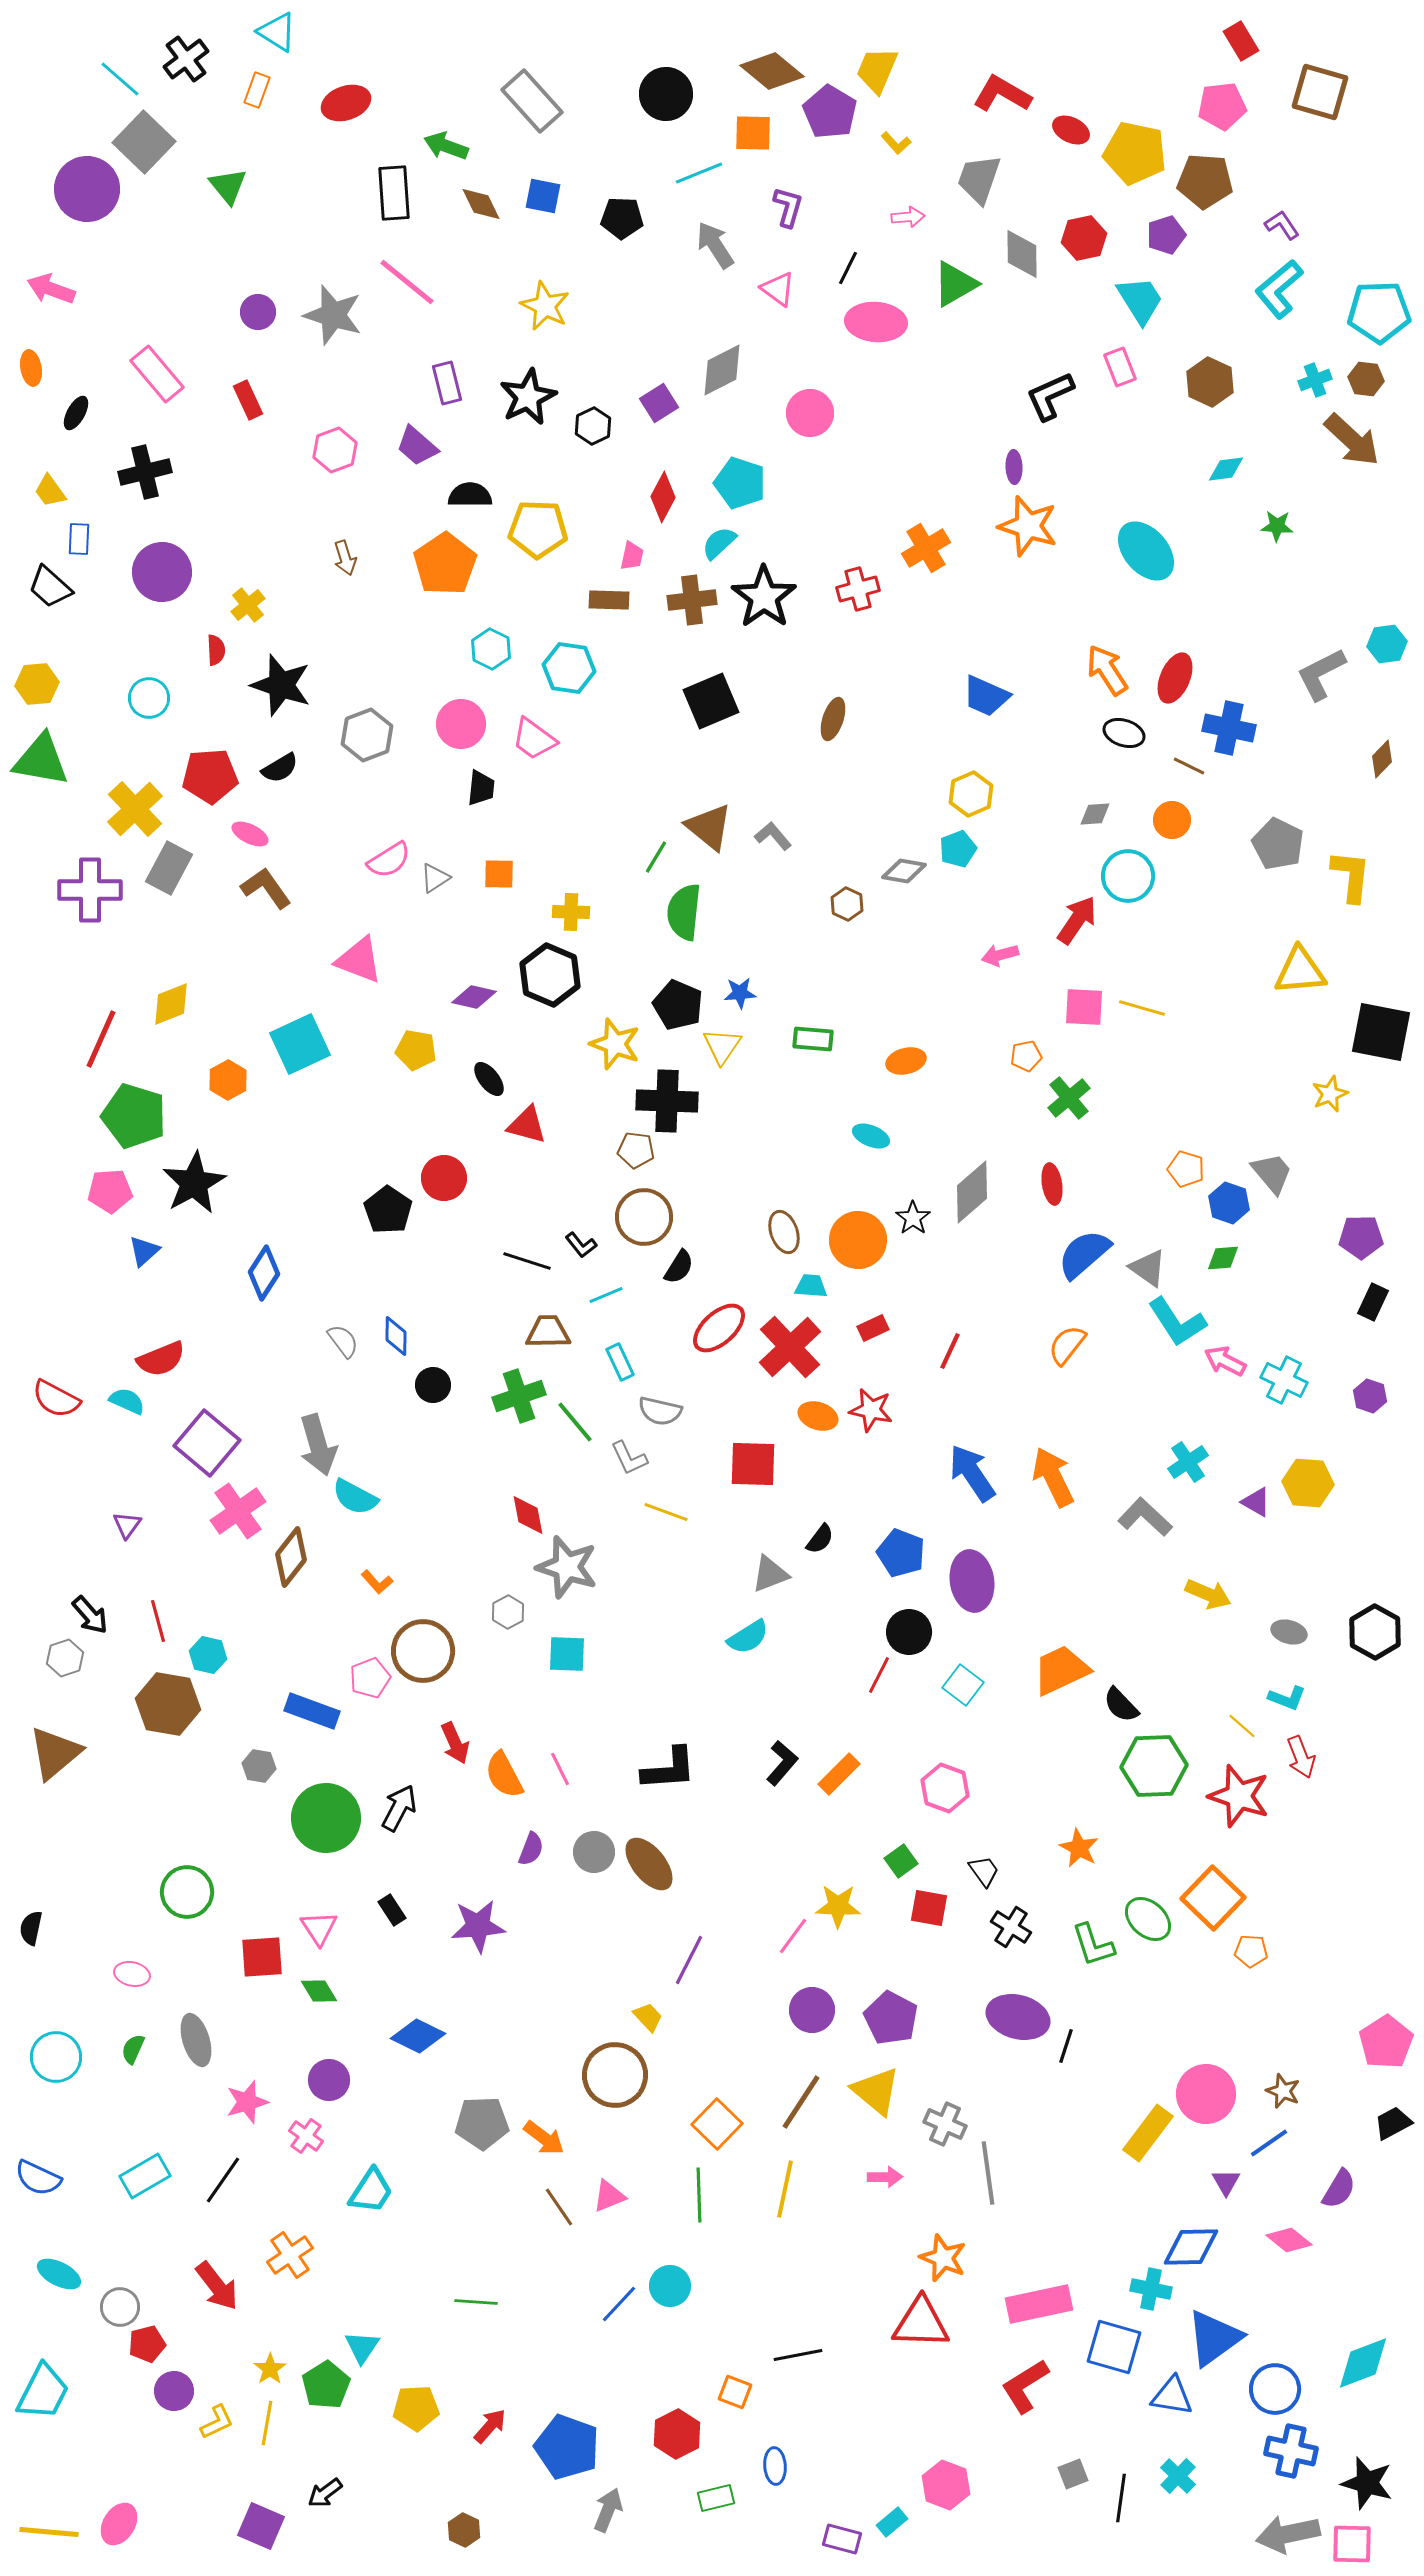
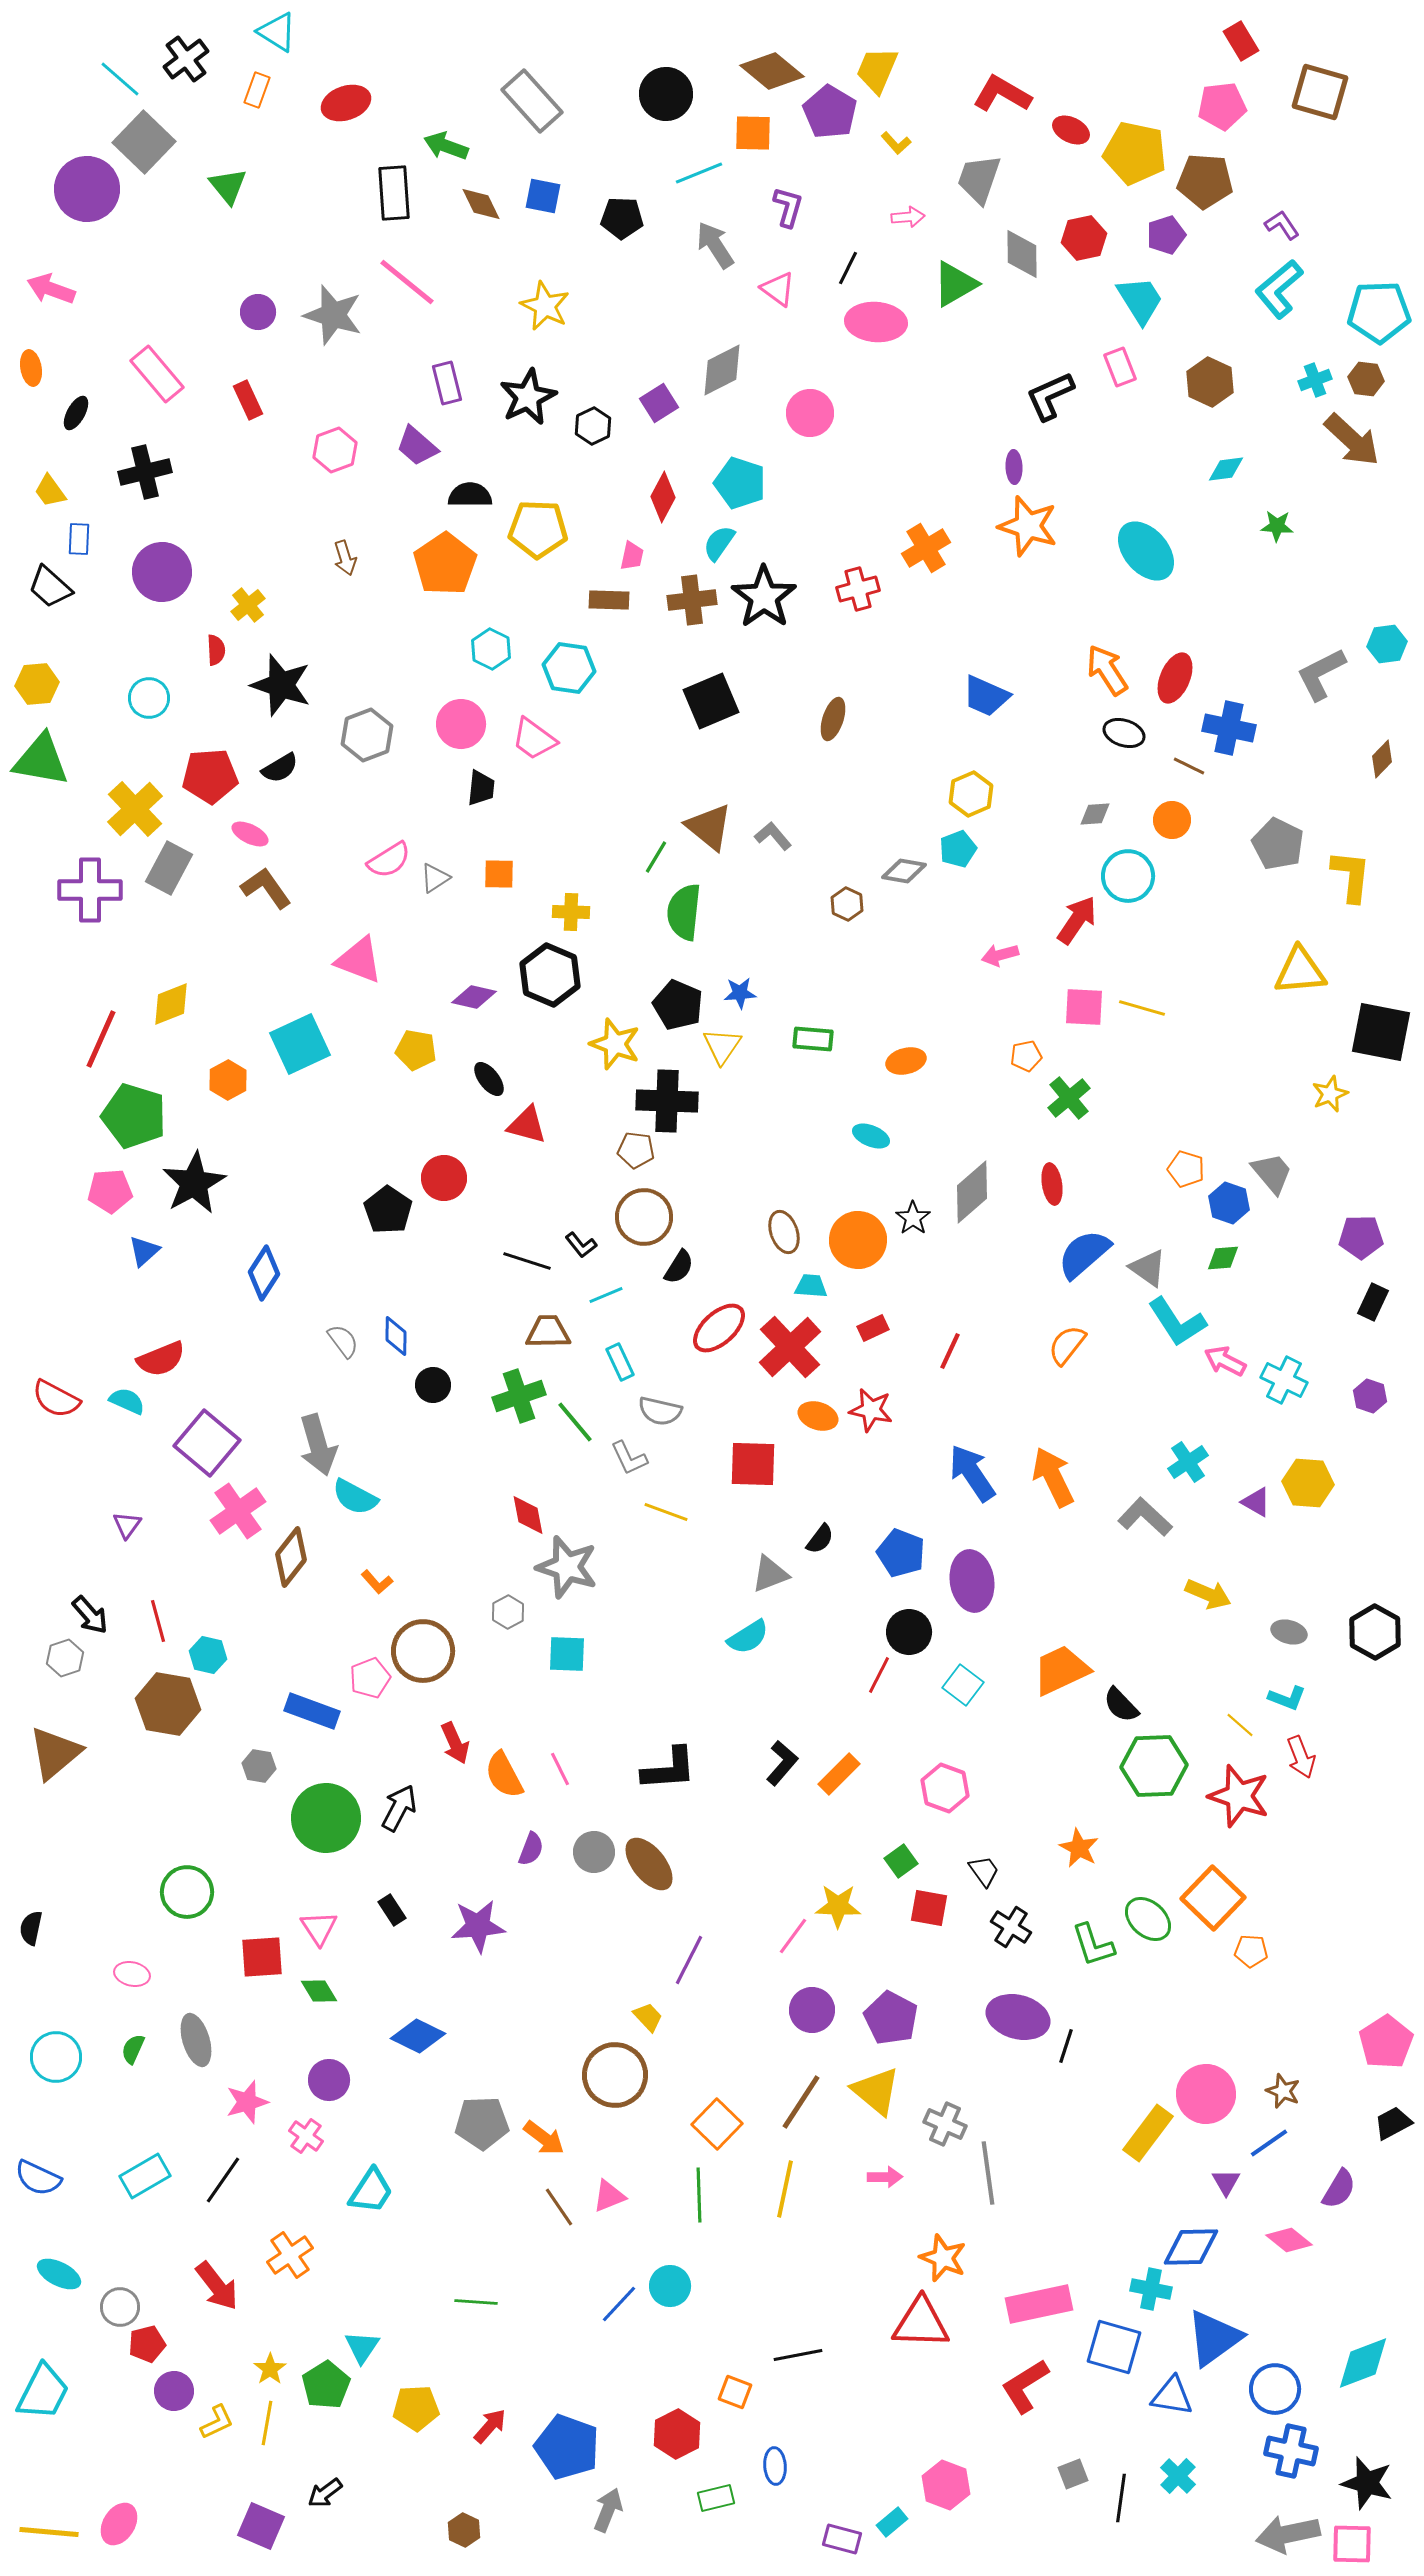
cyan semicircle at (719, 543): rotated 12 degrees counterclockwise
yellow line at (1242, 1726): moved 2 px left, 1 px up
